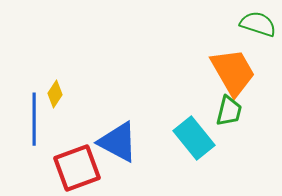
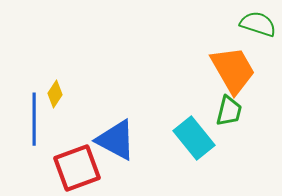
orange trapezoid: moved 2 px up
blue triangle: moved 2 px left, 2 px up
